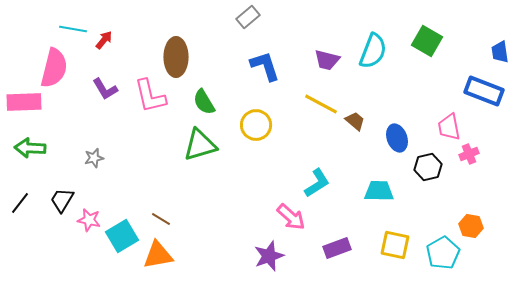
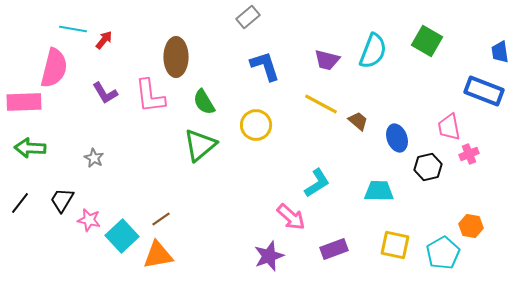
purple L-shape: moved 4 px down
pink L-shape: rotated 6 degrees clockwise
brown trapezoid: moved 3 px right
green triangle: rotated 24 degrees counterclockwise
gray star: rotated 30 degrees counterclockwise
brown line: rotated 66 degrees counterclockwise
cyan square: rotated 12 degrees counterclockwise
purple rectangle: moved 3 px left, 1 px down
